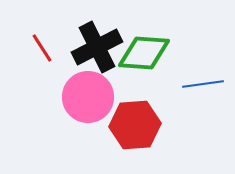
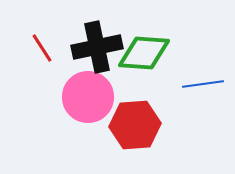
black cross: rotated 15 degrees clockwise
